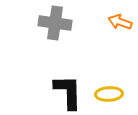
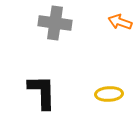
black L-shape: moved 26 px left
